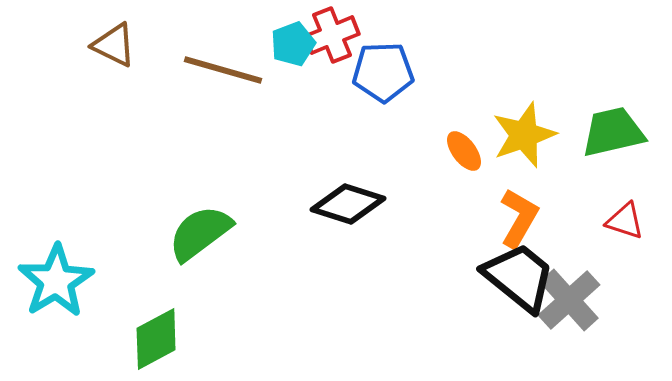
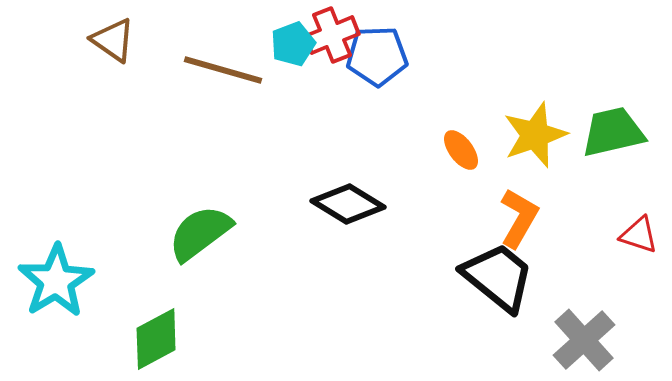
brown triangle: moved 1 px left, 5 px up; rotated 9 degrees clockwise
blue pentagon: moved 6 px left, 16 px up
yellow star: moved 11 px right
orange ellipse: moved 3 px left, 1 px up
black diamond: rotated 14 degrees clockwise
red triangle: moved 14 px right, 14 px down
black trapezoid: moved 21 px left
gray cross: moved 15 px right, 40 px down
